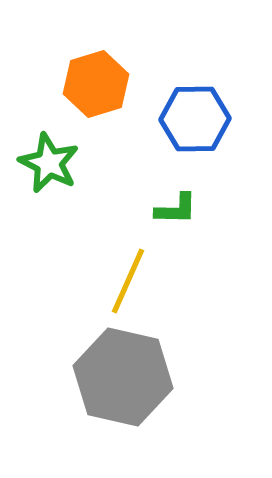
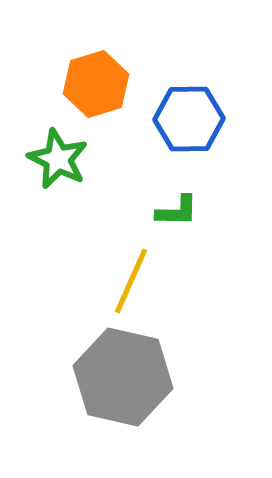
blue hexagon: moved 6 px left
green star: moved 9 px right, 4 px up
green L-shape: moved 1 px right, 2 px down
yellow line: moved 3 px right
